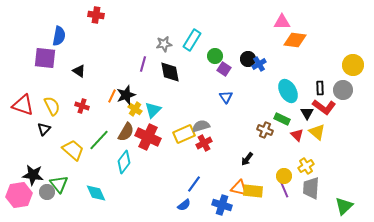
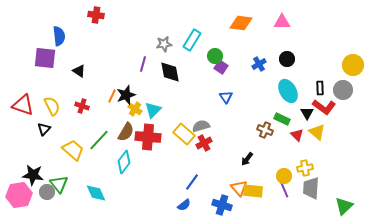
blue semicircle at (59, 36): rotated 18 degrees counterclockwise
orange diamond at (295, 40): moved 54 px left, 17 px up
black circle at (248, 59): moved 39 px right
purple square at (224, 69): moved 3 px left, 2 px up
yellow rectangle at (184, 134): rotated 65 degrees clockwise
red cross at (148, 137): rotated 20 degrees counterclockwise
yellow cross at (306, 166): moved 1 px left, 2 px down; rotated 21 degrees clockwise
blue line at (194, 184): moved 2 px left, 2 px up
orange triangle at (239, 188): rotated 36 degrees clockwise
